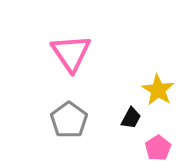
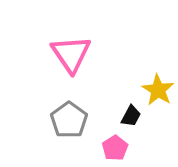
pink triangle: moved 1 px down
black trapezoid: moved 2 px up
pink pentagon: moved 43 px left
